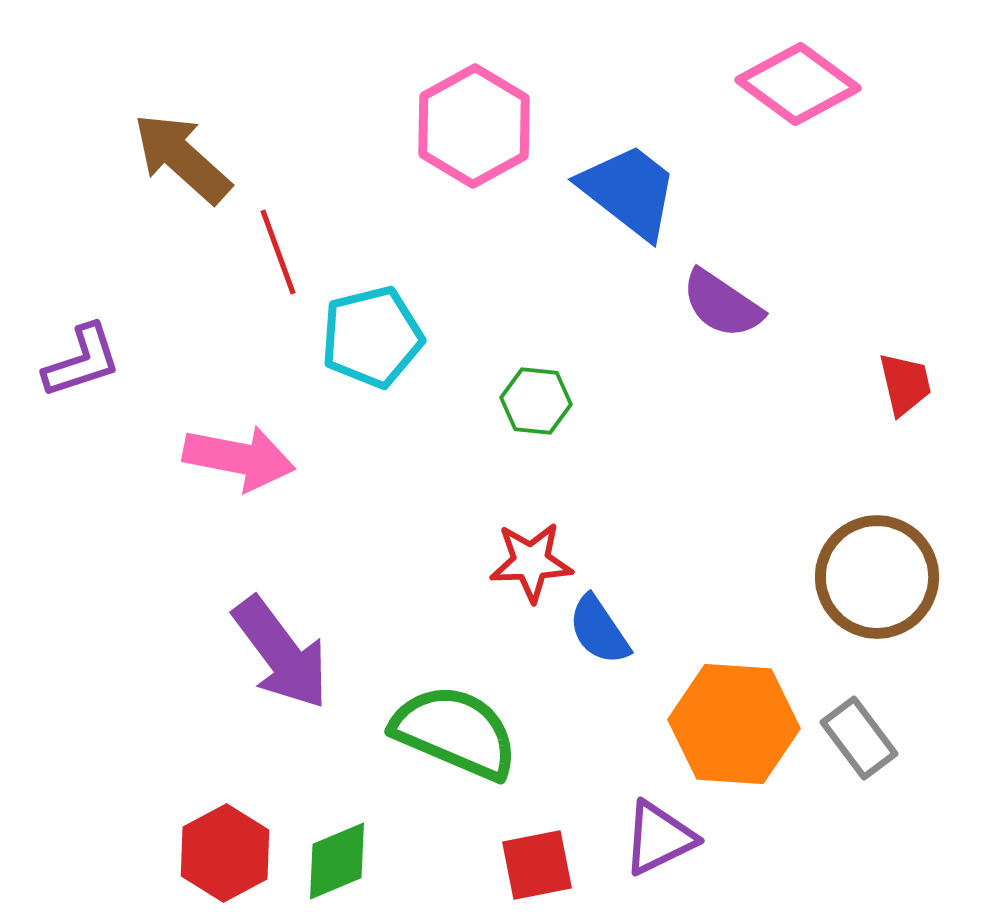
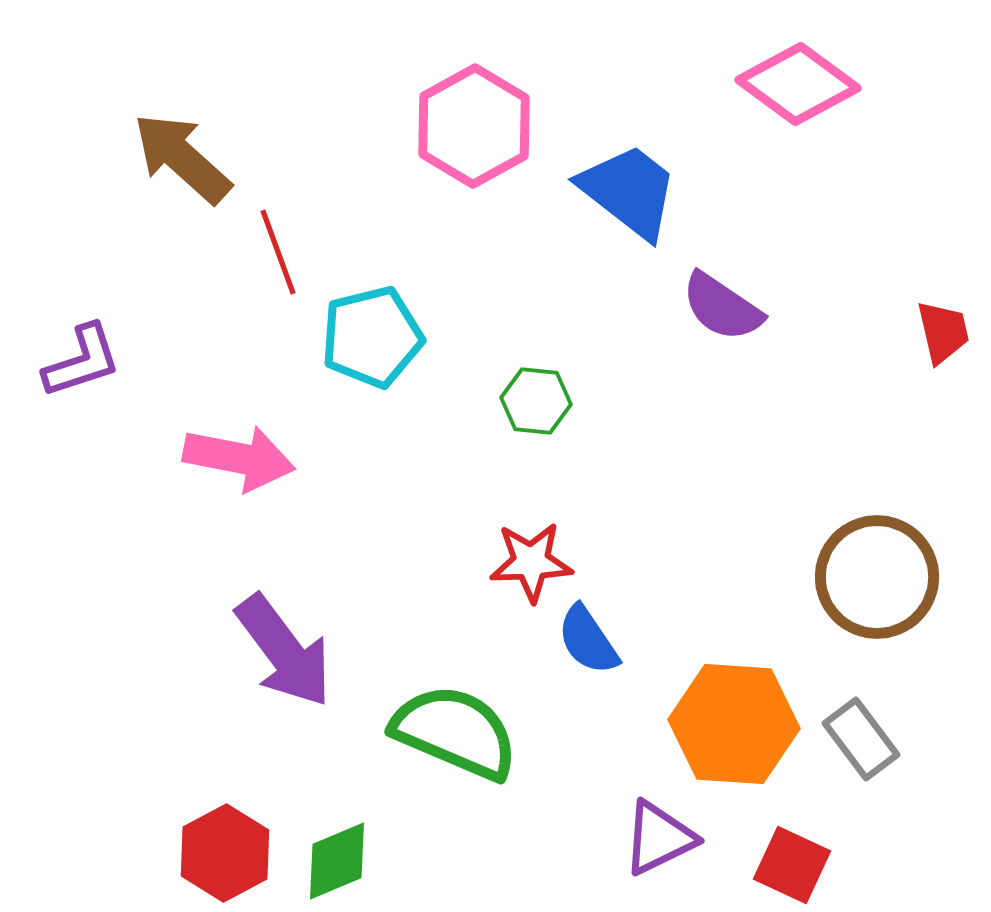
purple semicircle: moved 3 px down
red trapezoid: moved 38 px right, 52 px up
blue semicircle: moved 11 px left, 10 px down
purple arrow: moved 3 px right, 2 px up
gray rectangle: moved 2 px right, 1 px down
red square: moved 255 px right; rotated 36 degrees clockwise
